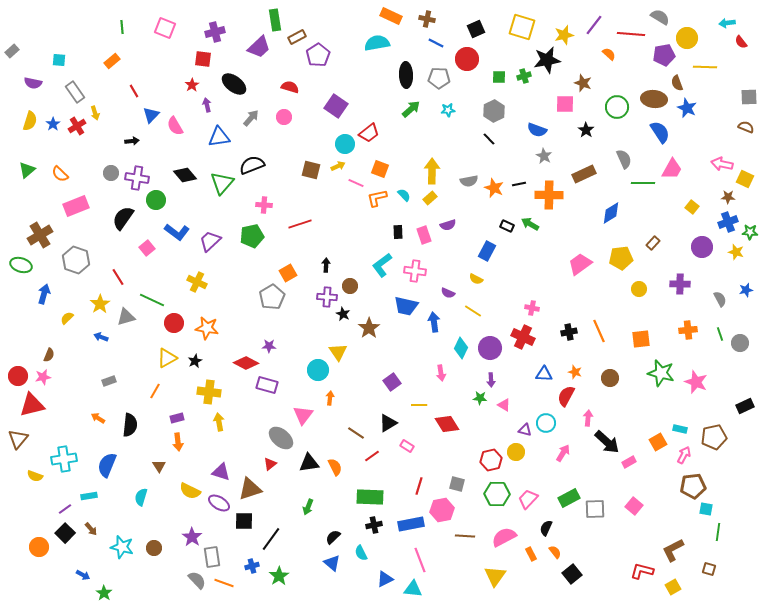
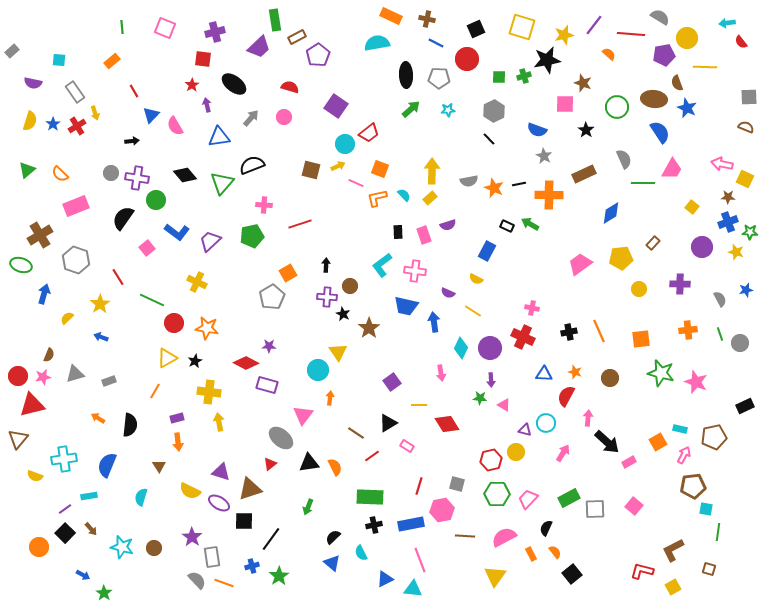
gray triangle at (126, 317): moved 51 px left, 57 px down
